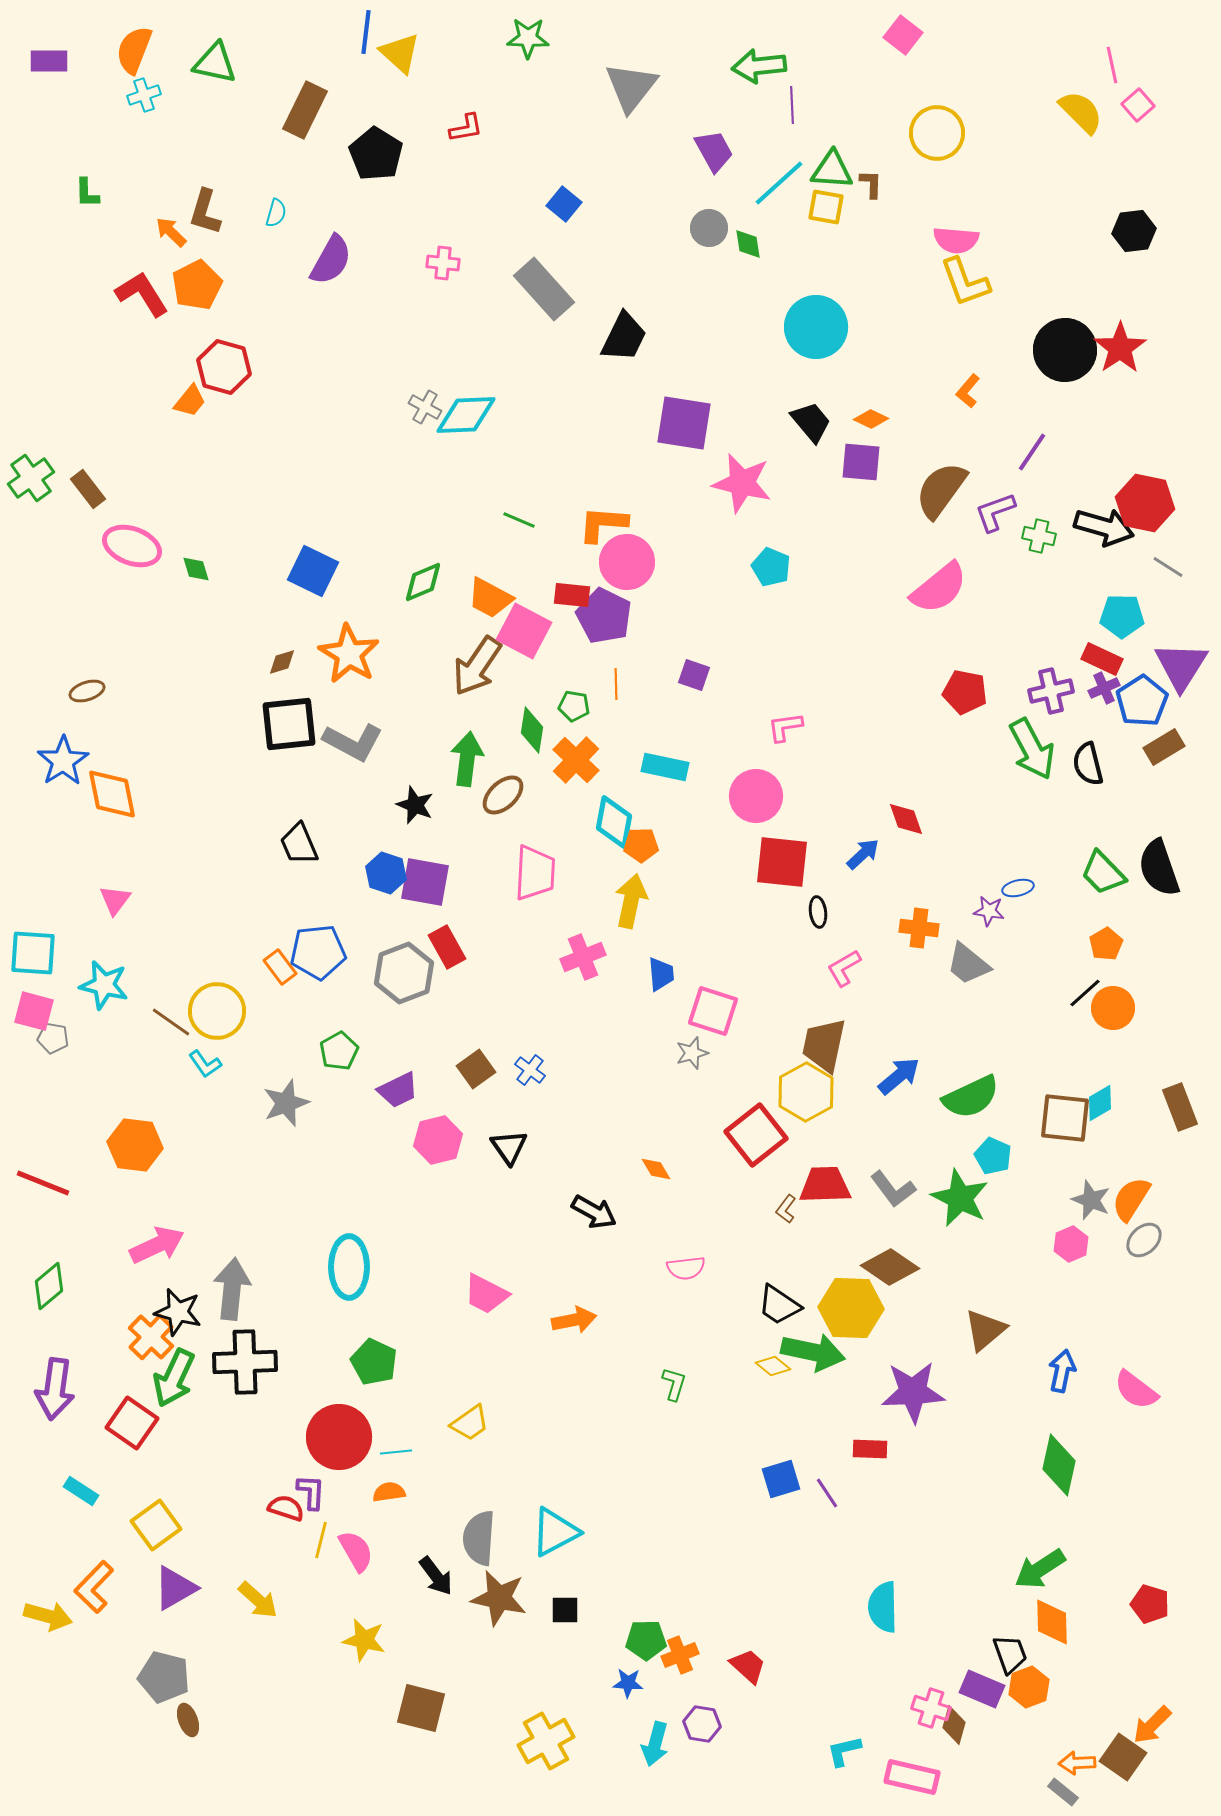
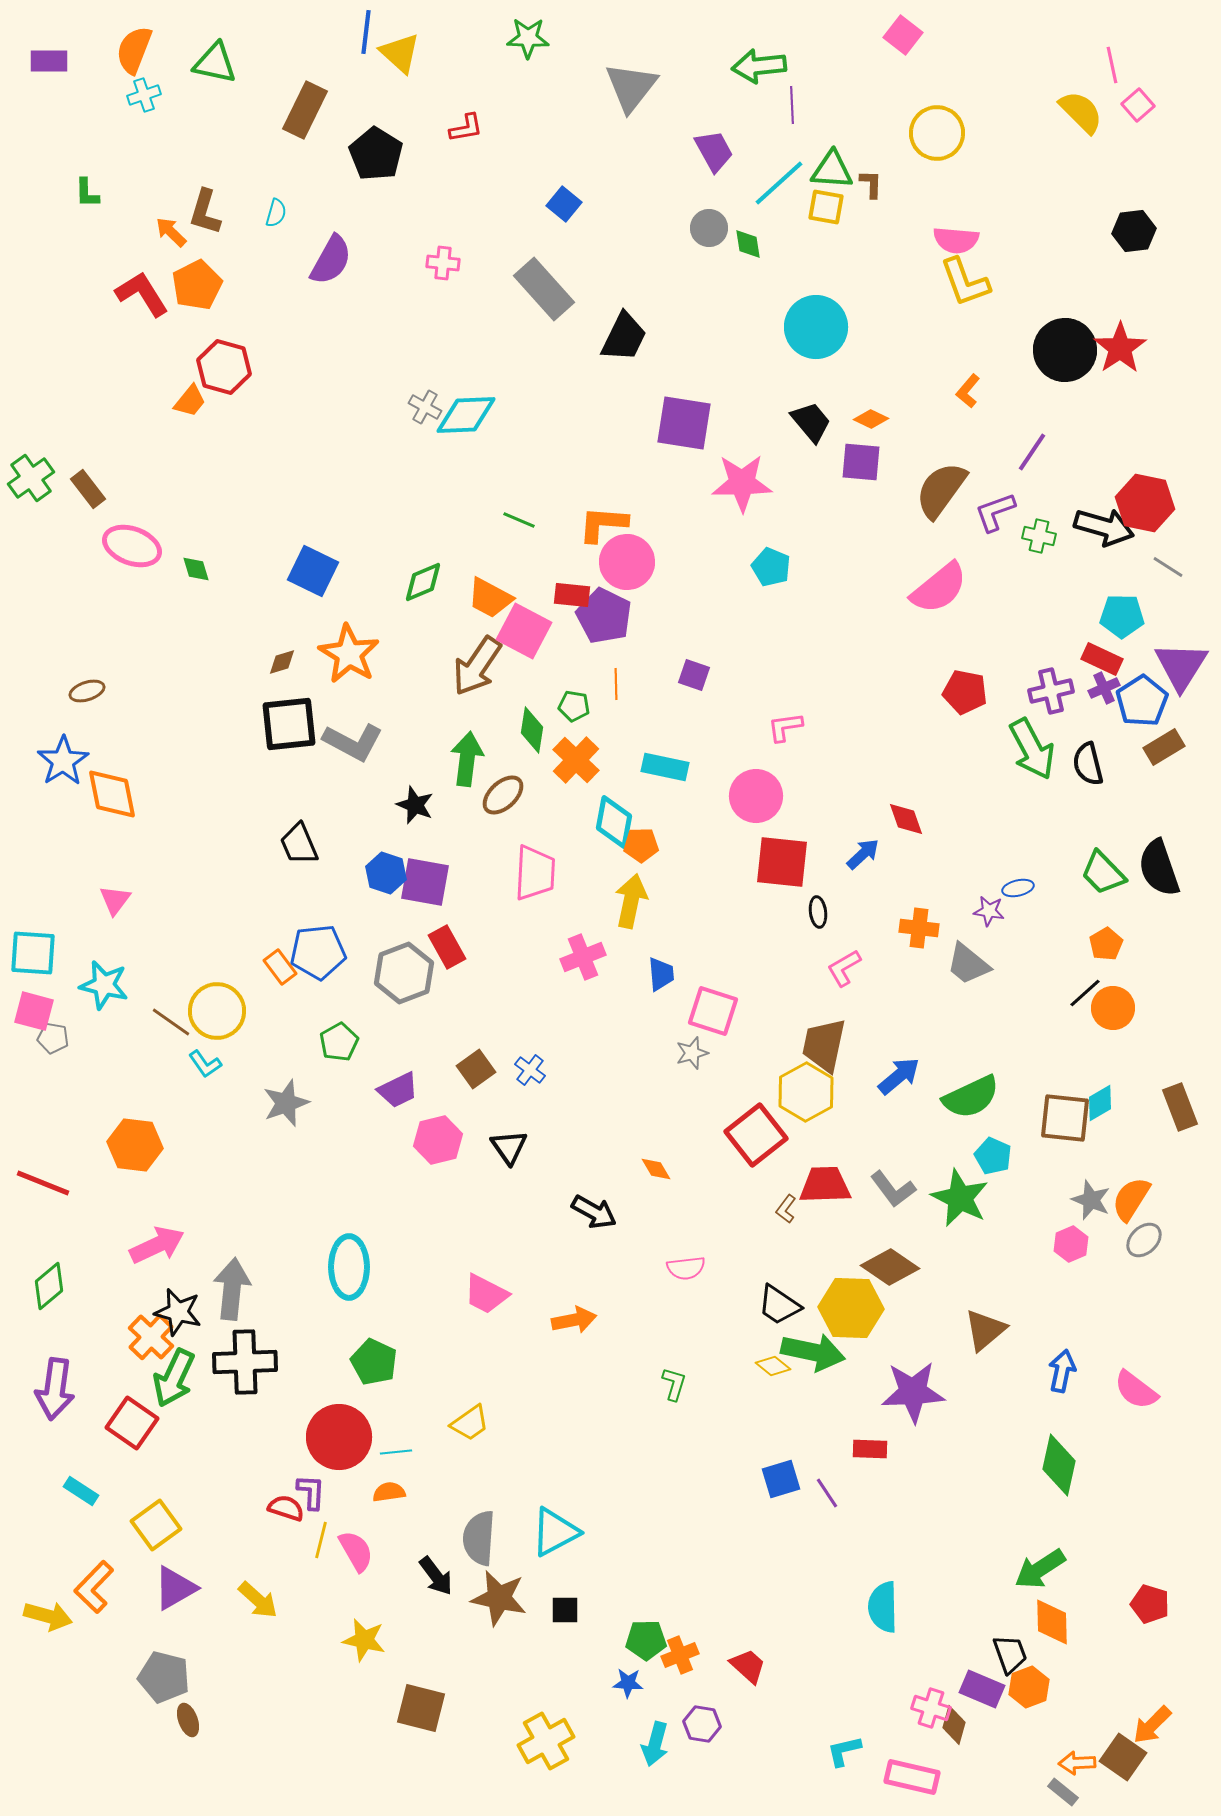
pink star at (742, 483): rotated 14 degrees counterclockwise
green pentagon at (339, 1051): moved 9 px up
